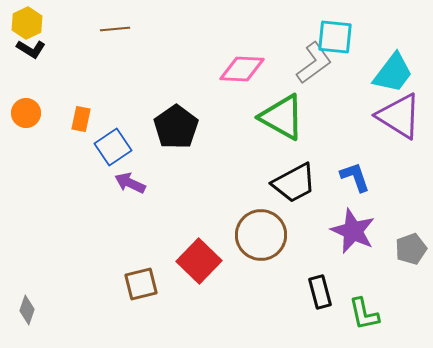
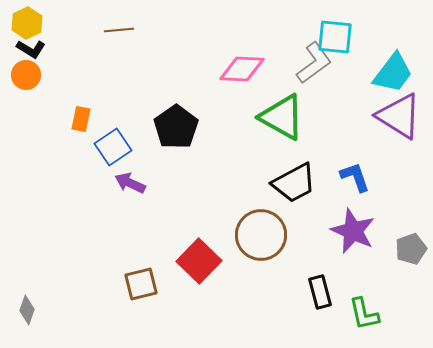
brown line: moved 4 px right, 1 px down
orange circle: moved 38 px up
